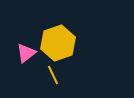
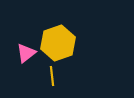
yellow line: moved 1 px left, 1 px down; rotated 18 degrees clockwise
